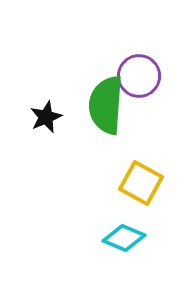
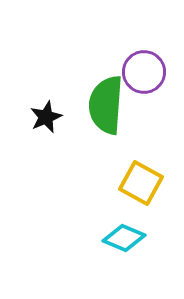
purple circle: moved 5 px right, 4 px up
